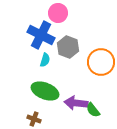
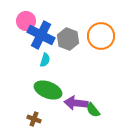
pink circle: moved 32 px left, 8 px down
gray hexagon: moved 8 px up
orange circle: moved 26 px up
green ellipse: moved 3 px right, 1 px up
